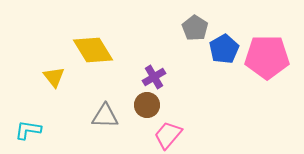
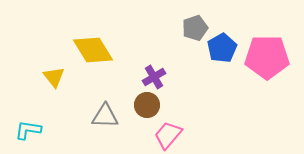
gray pentagon: rotated 20 degrees clockwise
blue pentagon: moved 2 px left, 1 px up
